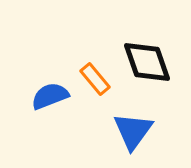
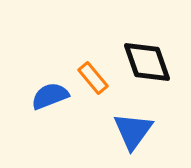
orange rectangle: moved 2 px left, 1 px up
